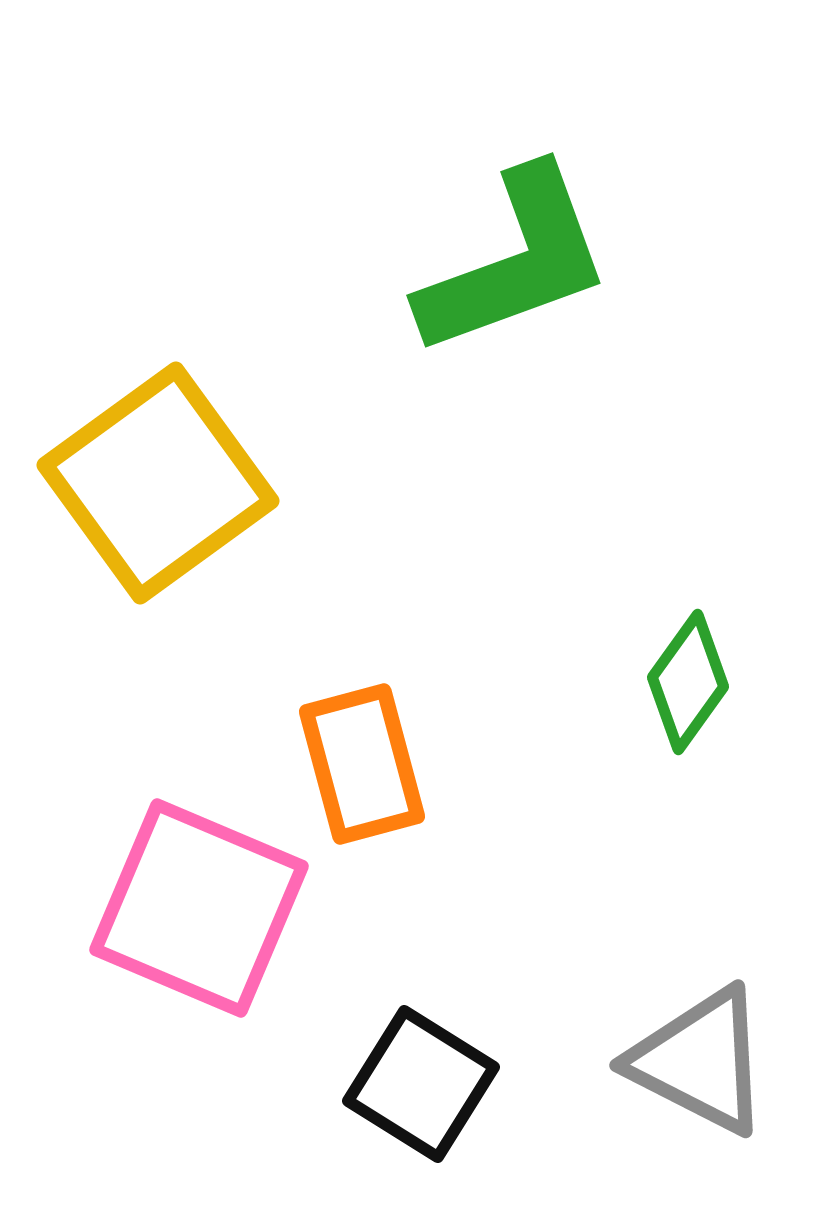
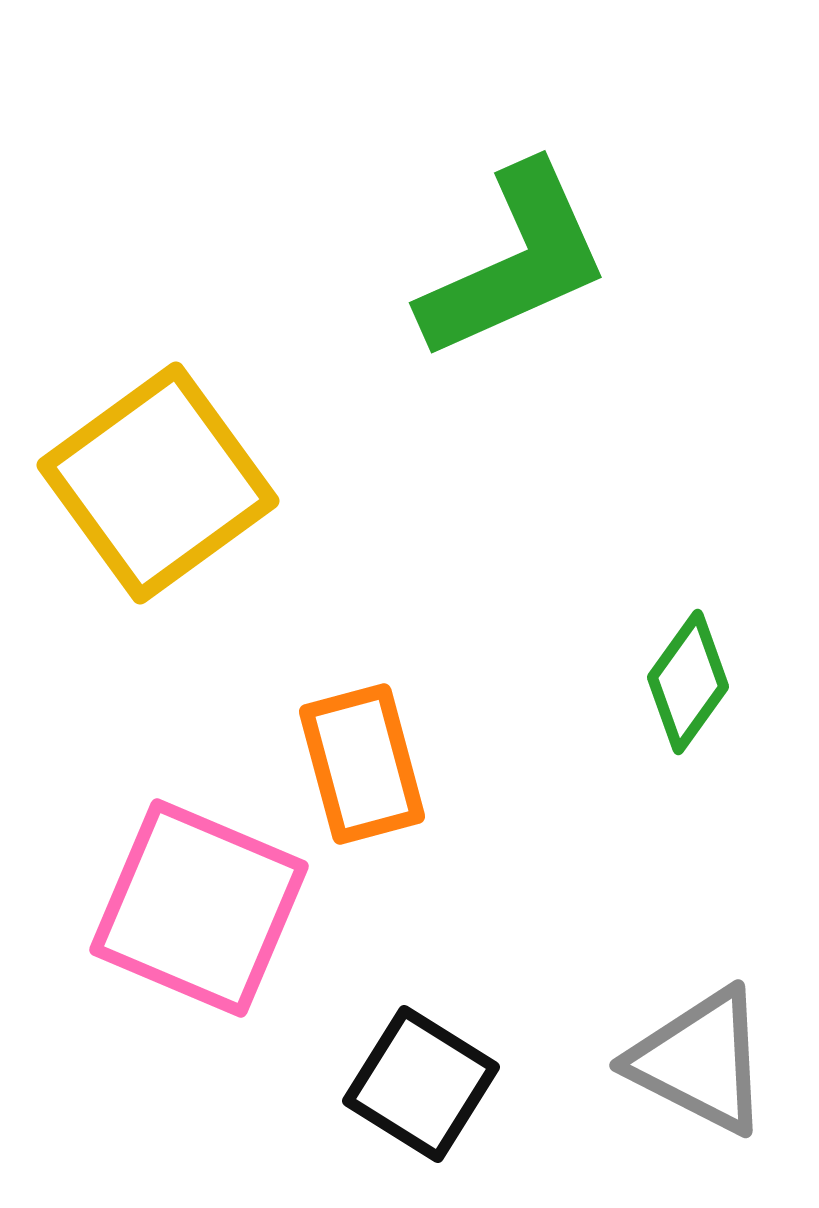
green L-shape: rotated 4 degrees counterclockwise
